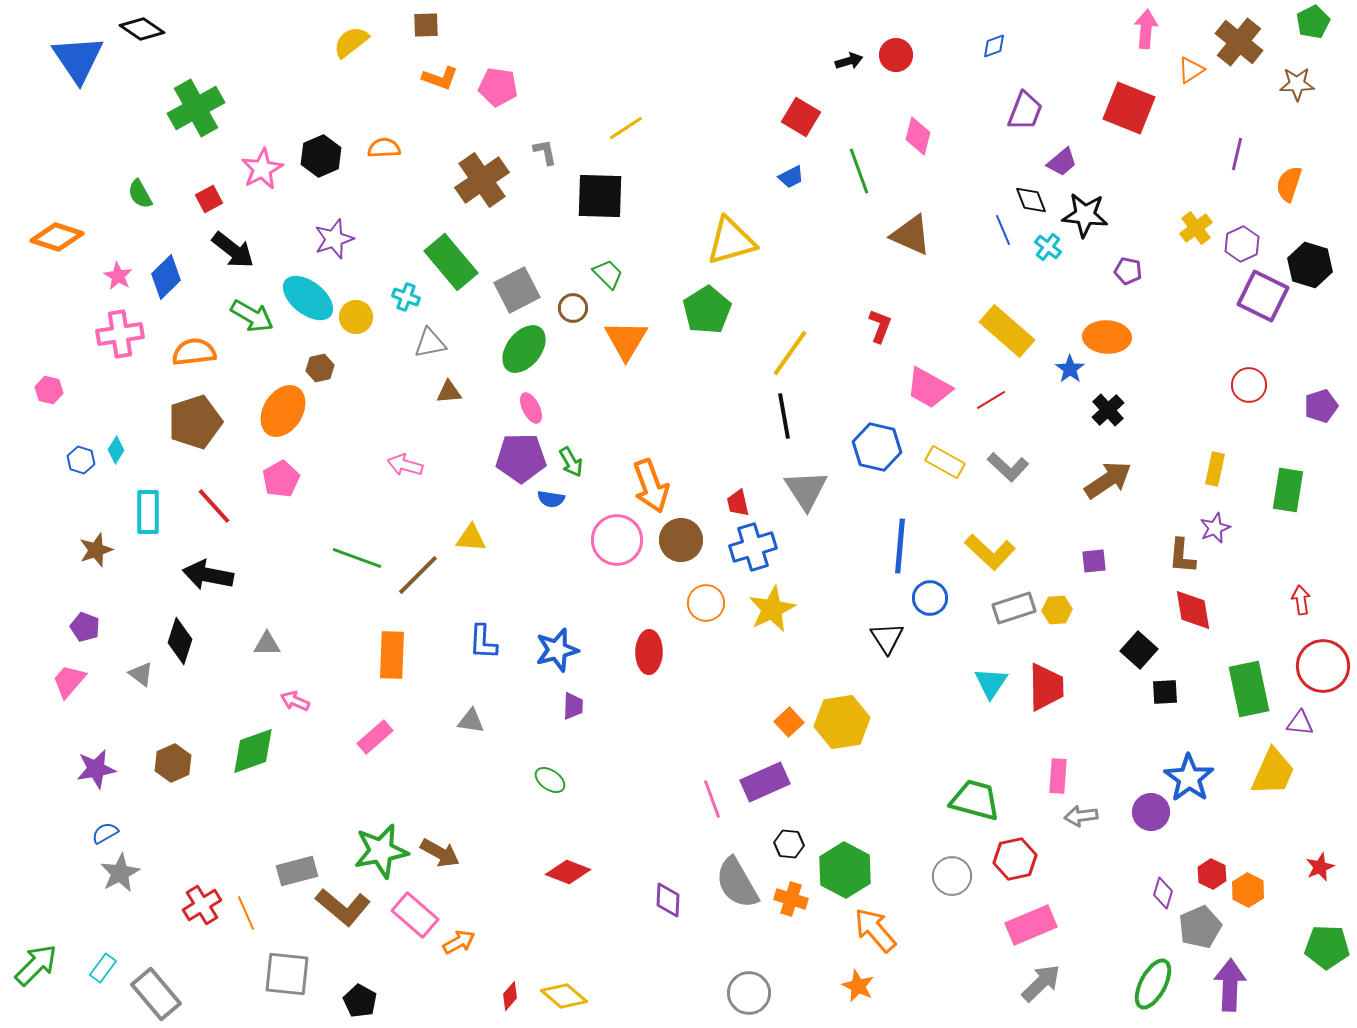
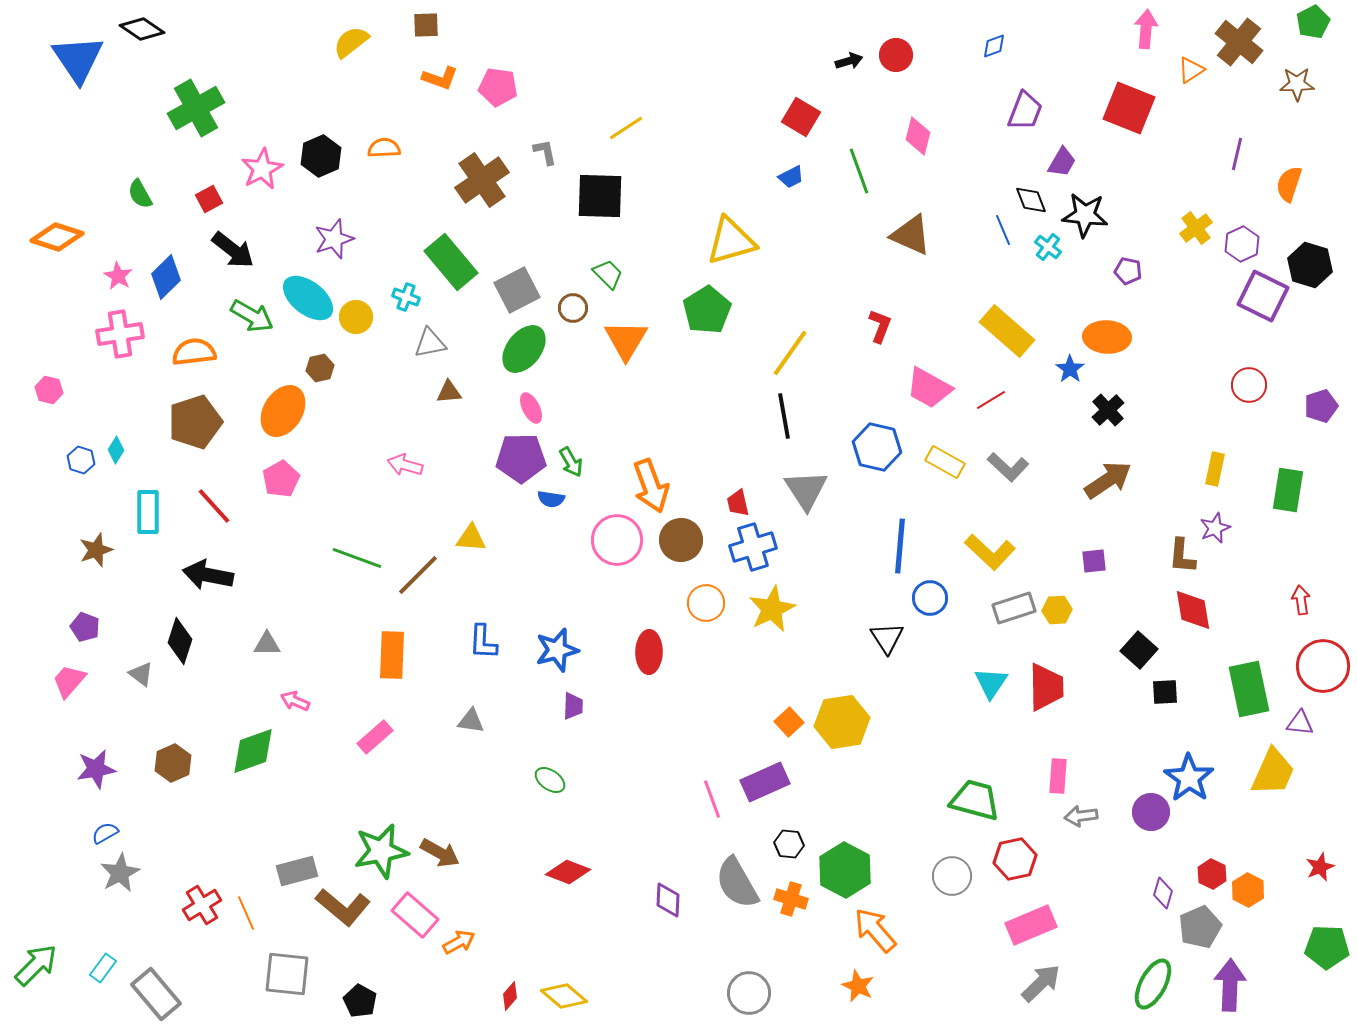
purple trapezoid at (1062, 162): rotated 20 degrees counterclockwise
